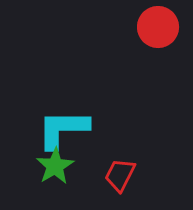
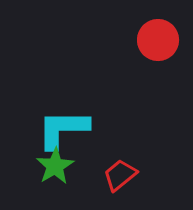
red circle: moved 13 px down
red trapezoid: rotated 24 degrees clockwise
